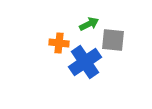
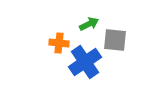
gray square: moved 2 px right
